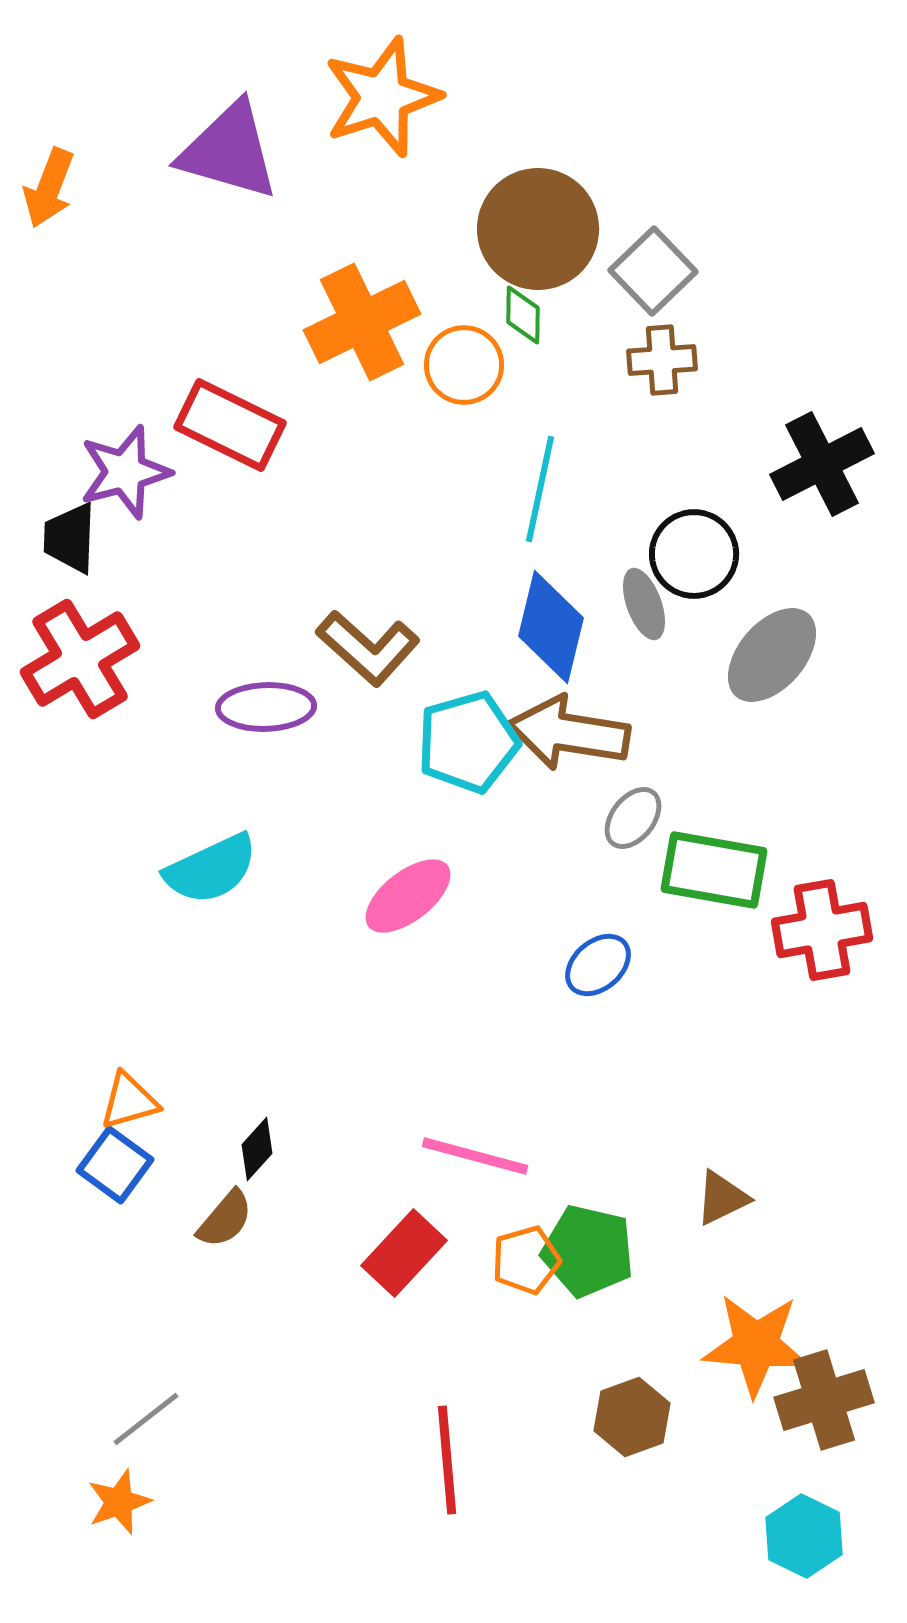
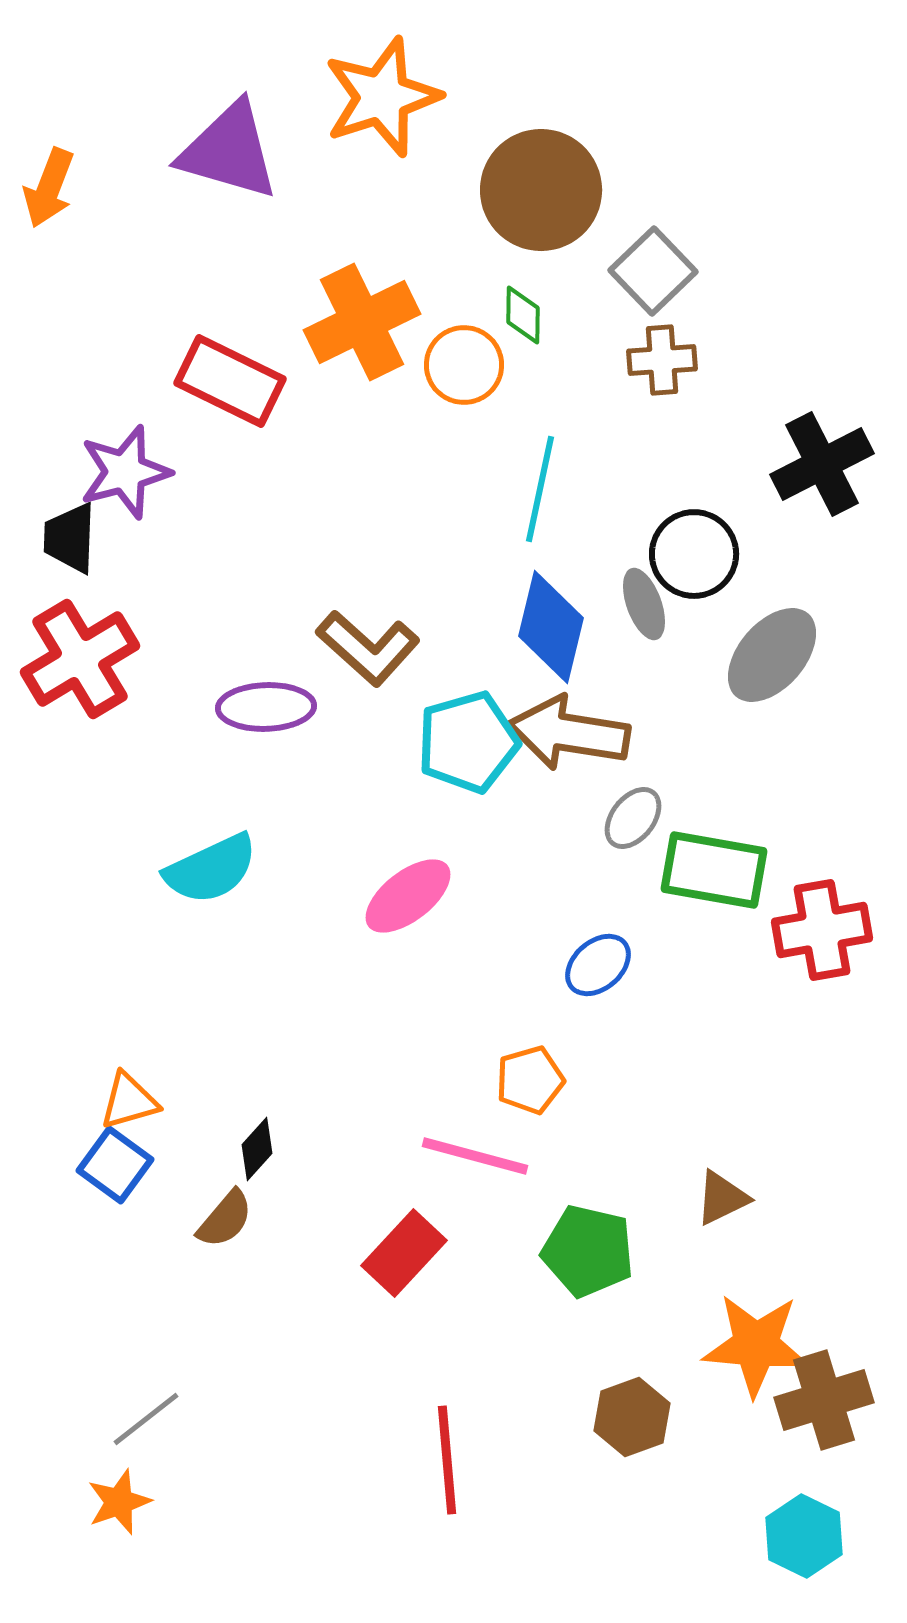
brown circle at (538, 229): moved 3 px right, 39 px up
red rectangle at (230, 425): moved 44 px up
orange pentagon at (526, 1260): moved 4 px right, 180 px up
